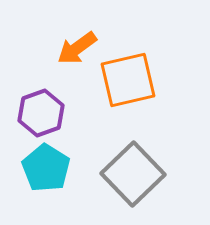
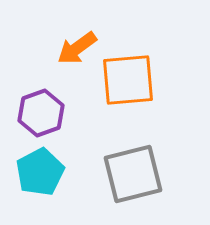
orange square: rotated 8 degrees clockwise
cyan pentagon: moved 6 px left, 4 px down; rotated 12 degrees clockwise
gray square: rotated 30 degrees clockwise
